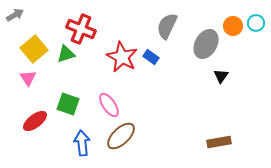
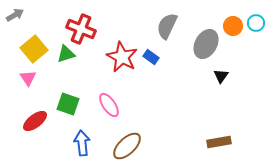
brown ellipse: moved 6 px right, 10 px down
